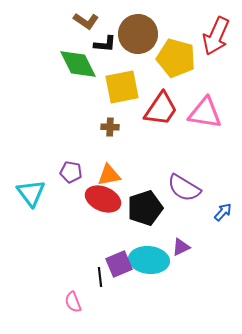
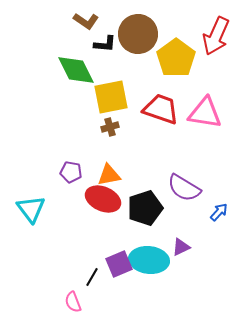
yellow pentagon: rotated 21 degrees clockwise
green diamond: moved 2 px left, 6 px down
yellow square: moved 11 px left, 10 px down
red trapezoid: rotated 105 degrees counterclockwise
brown cross: rotated 18 degrees counterclockwise
cyan triangle: moved 16 px down
blue arrow: moved 4 px left
black line: moved 8 px left; rotated 36 degrees clockwise
